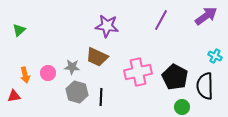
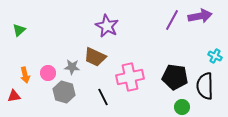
purple arrow: moved 6 px left; rotated 25 degrees clockwise
purple line: moved 11 px right
purple star: rotated 20 degrees clockwise
brown trapezoid: moved 2 px left
pink cross: moved 8 px left, 5 px down
black pentagon: rotated 20 degrees counterclockwise
gray hexagon: moved 13 px left
black line: moved 2 px right; rotated 30 degrees counterclockwise
